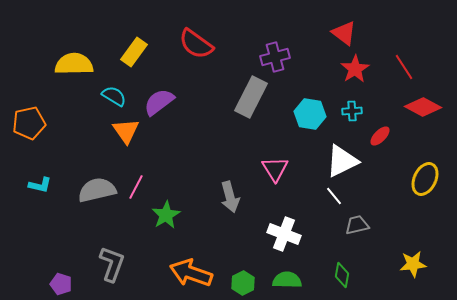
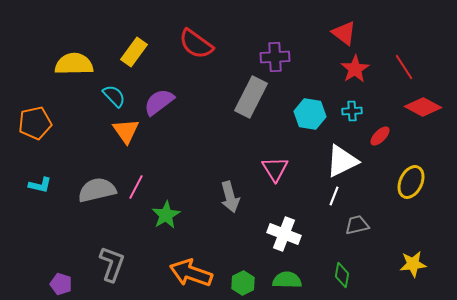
purple cross: rotated 12 degrees clockwise
cyan semicircle: rotated 15 degrees clockwise
orange pentagon: moved 6 px right
yellow ellipse: moved 14 px left, 3 px down
white line: rotated 60 degrees clockwise
